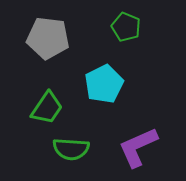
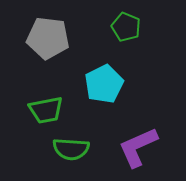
green trapezoid: moved 1 px left, 2 px down; rotated 45 degrees clockwise
